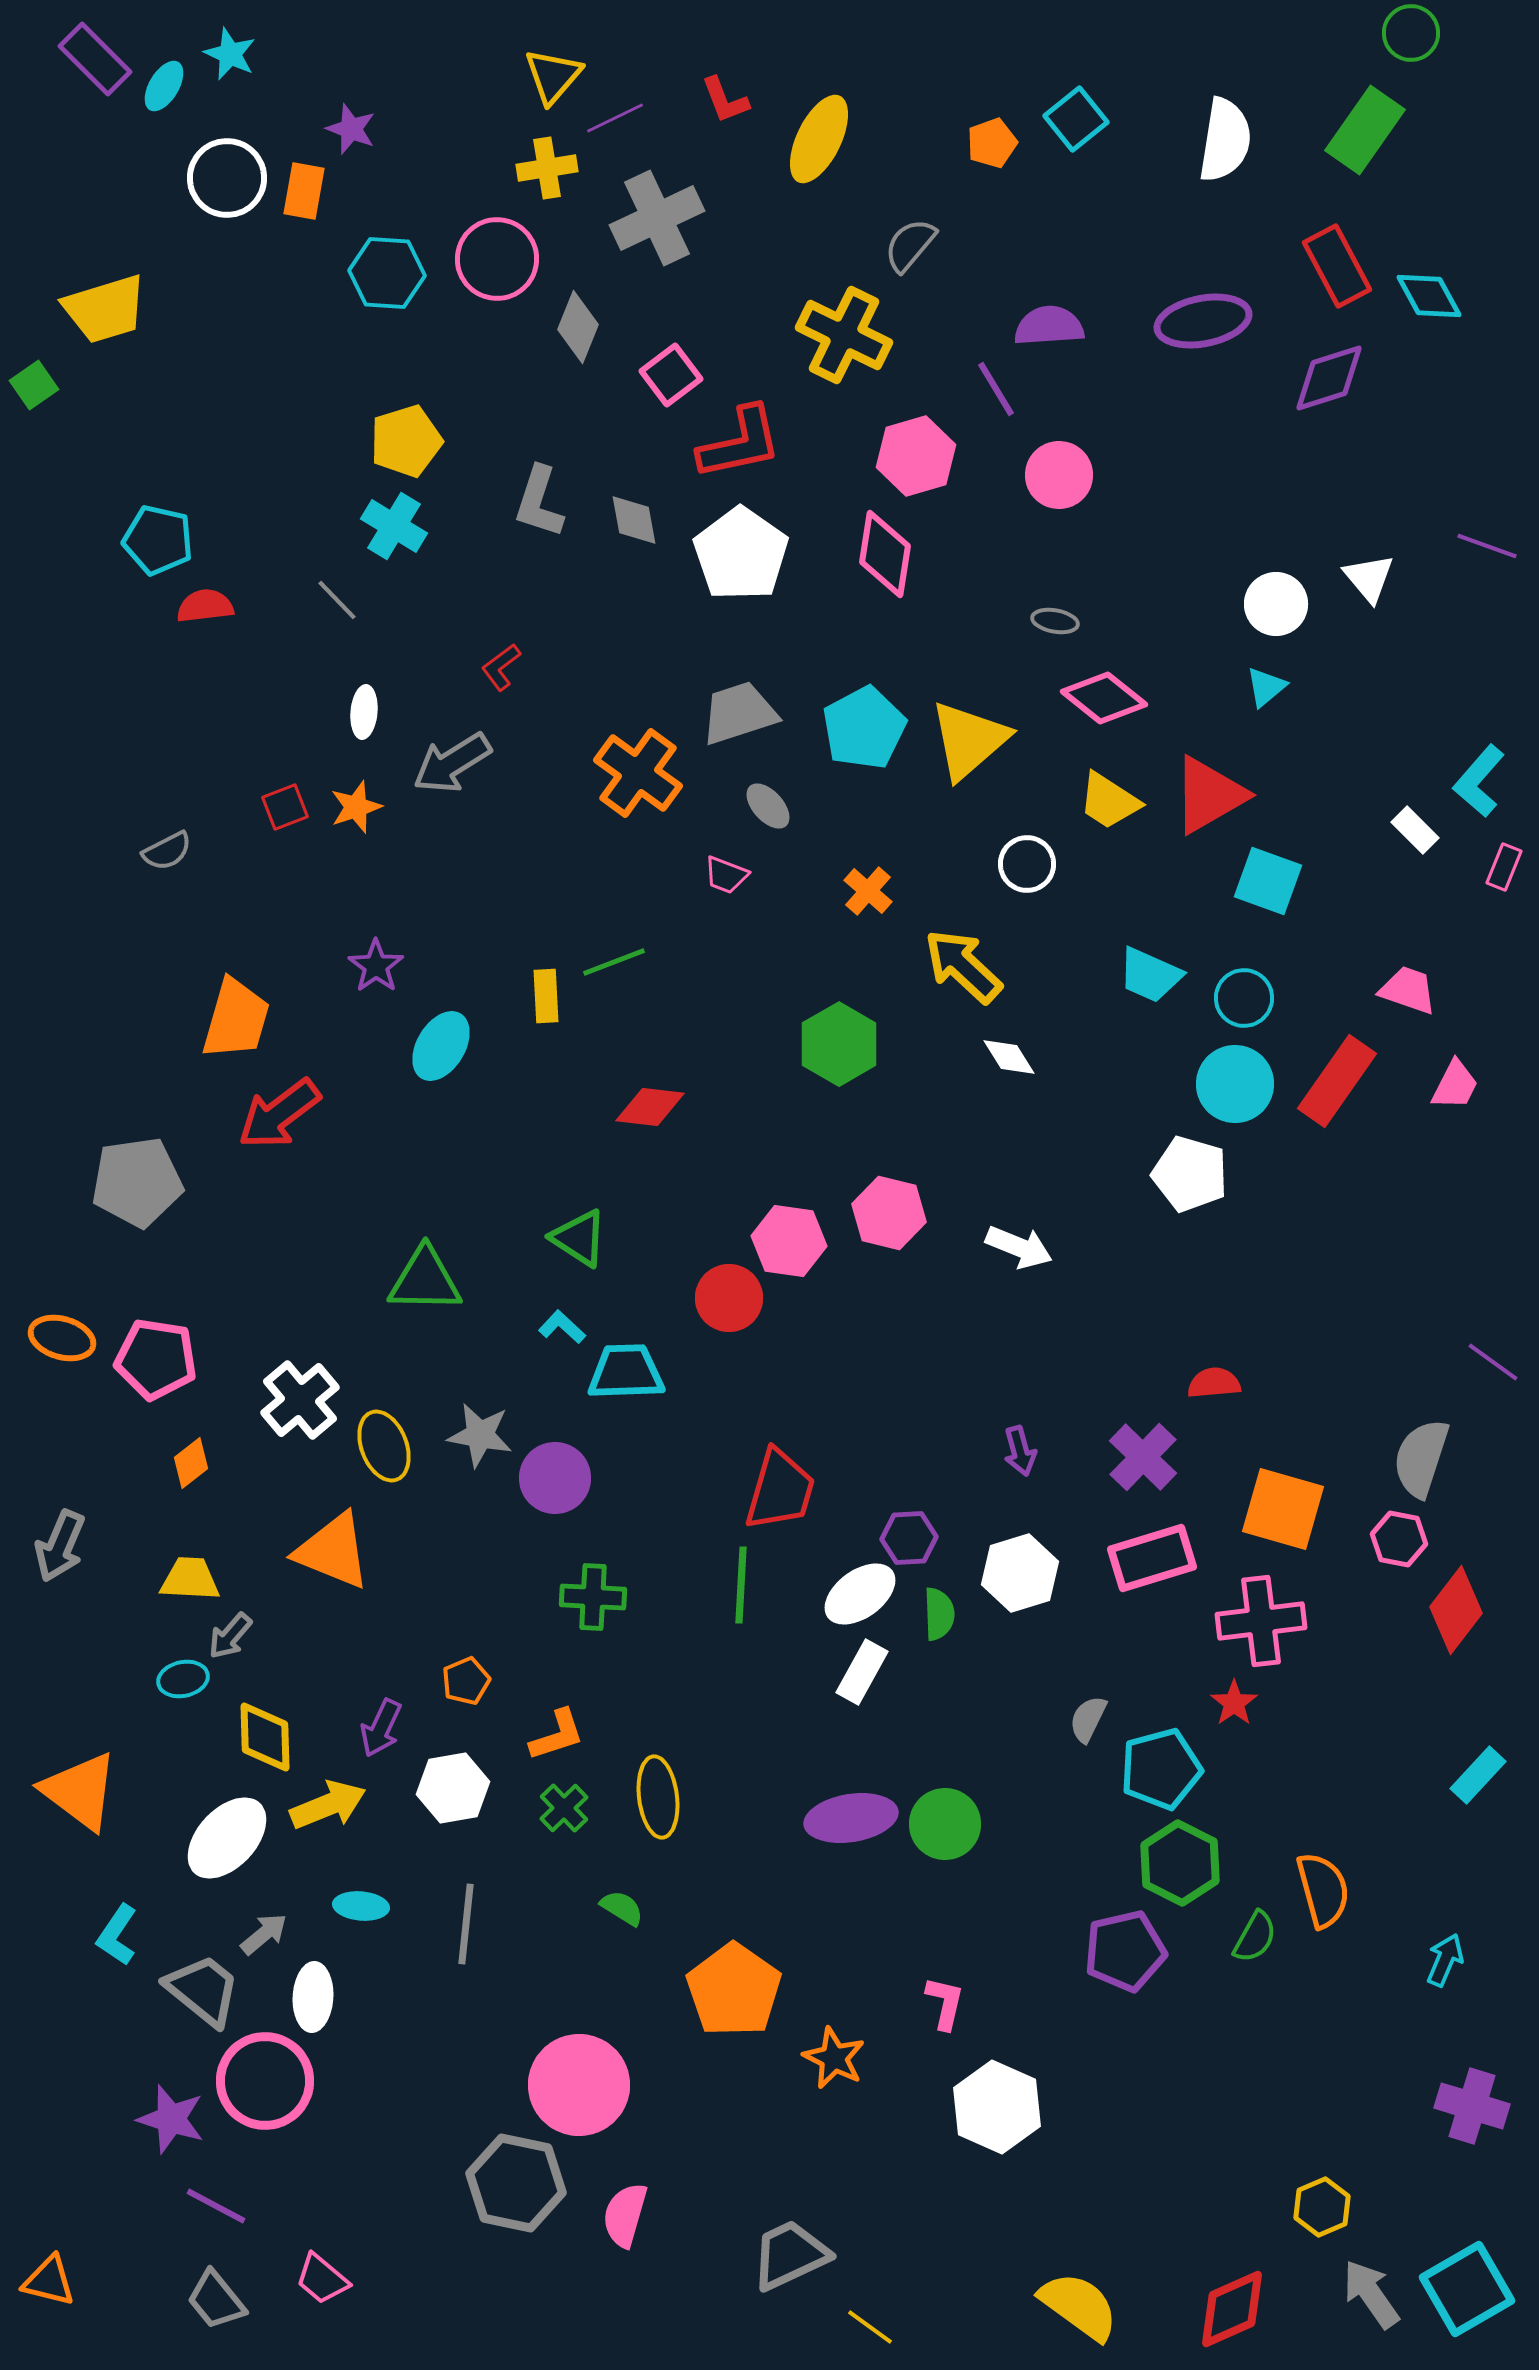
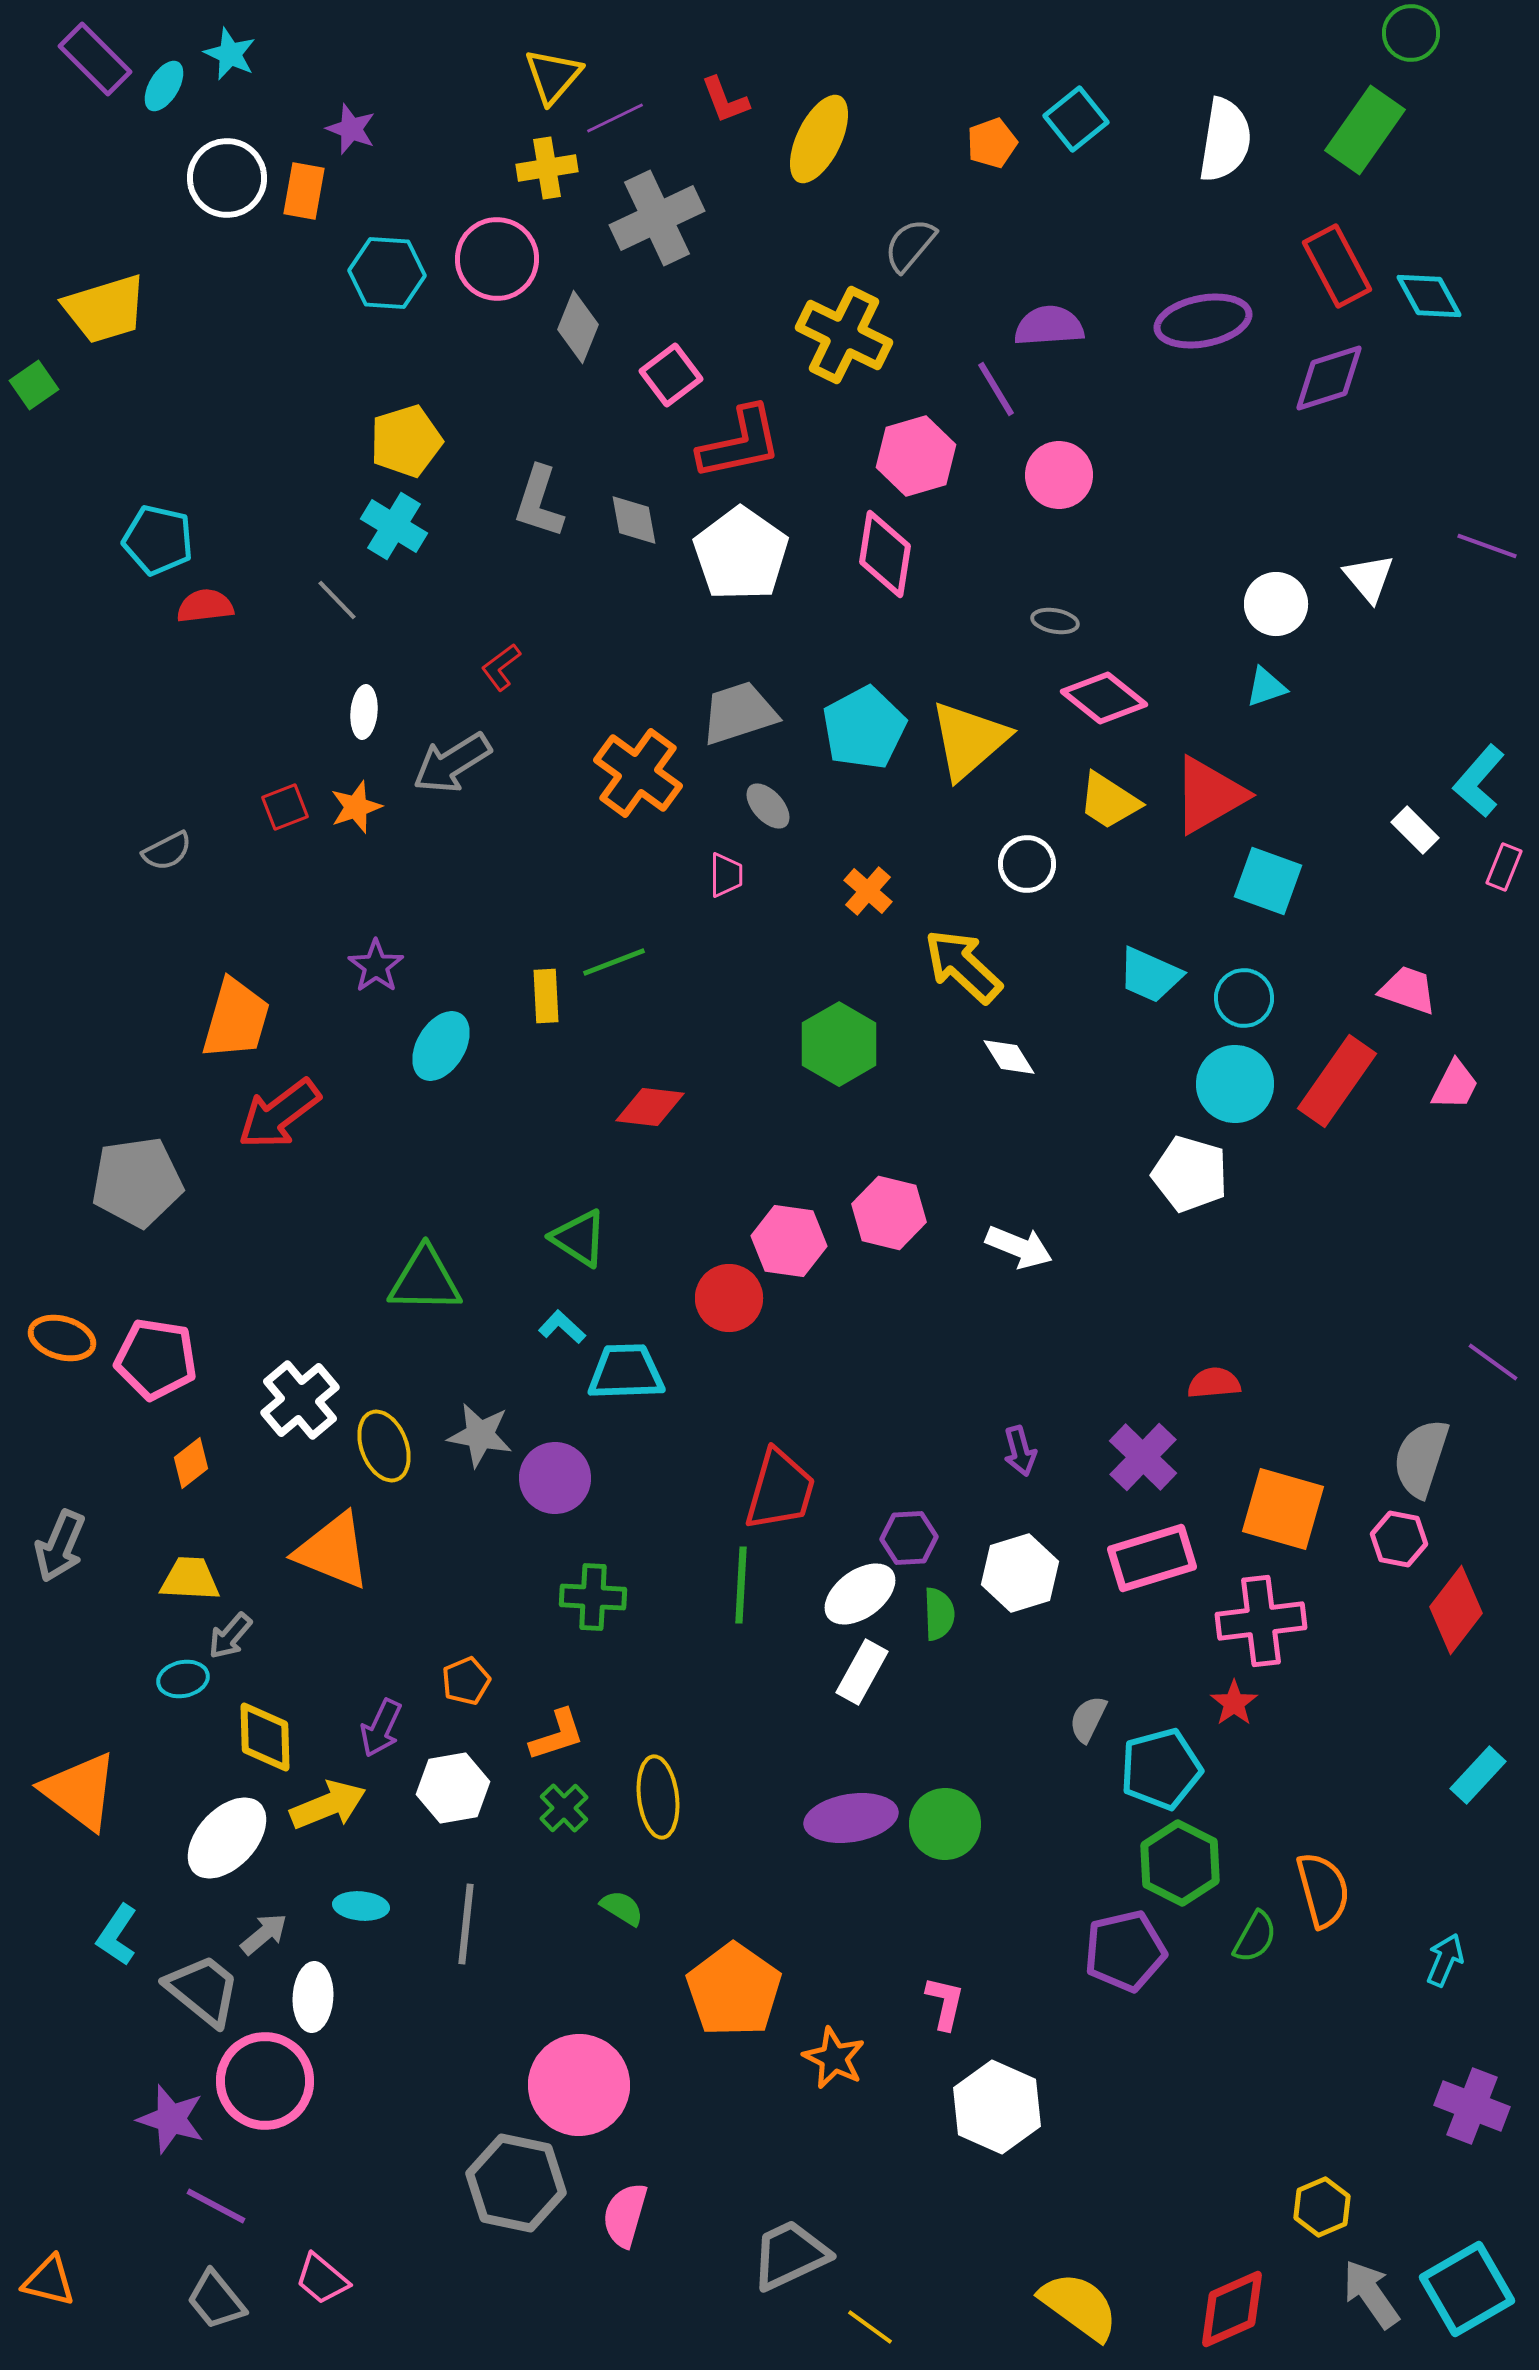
cyan triangle at (1266, 687): rotated 21 degrees clockwise
pink trapezoid at (726, 875): rotated 111 degrees counterclockwise
purple cross at (1472, 2106): rotated 4 degrees clockwise
